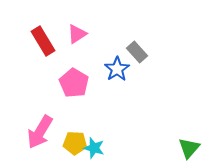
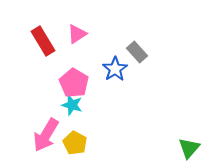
blue star: moved 2 px left
pink arrow: moved 6 px right, 3 px down
yellow pentagon: rotated 25 degrees clockwise
cyan star: moved 22 px left, 43 px up
